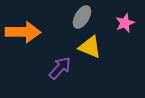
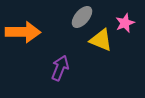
gray ellipse: rotated 10 degrees clockwise
yellow triangle: moved 11 px right, 7 px up
purple arrow: rotated 20 degrees counterclockwise
